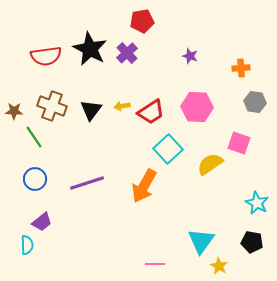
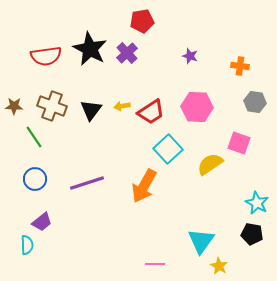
orange cross: moved 1 px left, 2 px up; rotated 12 degrees clockwise
brown star: moved 5 px up
black pentagon: moved 8 px up
